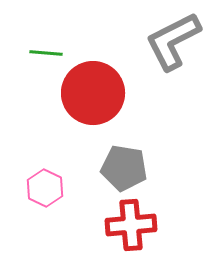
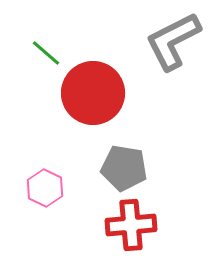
green line: rotated 36 degrees clockwise
